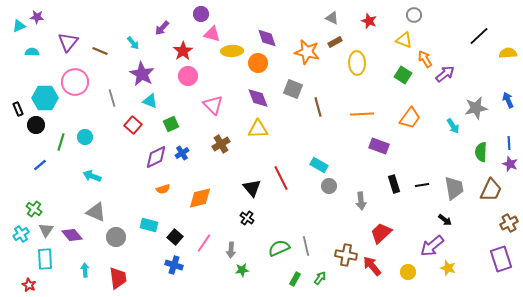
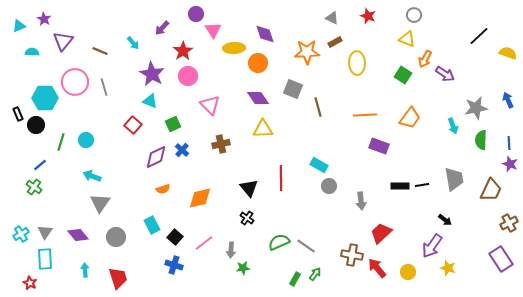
purple circle at (201, 14): moved 5 px left
purple star at (37, 17): moved 7 px right, 2 px down; rotated 24 degrees clockwise
red star at (369, 21): moved 1 px left, 5 px up
pink triangle at (212, 34): moved 1 px right, 4 px up; rotated 42 degrees clockwise
purple diamond at (267, 38): moved 2 px left, 4 px up
yellow triangle at (404, 40): moved 3 px right, 1 px up
purple triangle at (68, 42): moved 5 px left, 1 px up
yellow ellipse at (232, 51): moved 2 px right, 3 px up
orange star at (307, 52): rotated 15 degrees counterclockwise
yellow semicircle at (508, 53): rotated 24 degrees clockwise
orange arrow at (425, 59): rotated 120 degrees counterclockwise
purple star at (142, 74): moved 10 px right
purple arrow at (445, 74): rotated 72 degrees clockwise
gray line at (112, 98): moved 8 px left, 11 px up
purple diamond at (258, 98): rotated 15 degrees counterclockwise
pink triangle at (213, 105): moved 3 px left
black rectangle at (18, 109): moved 5 px down
orange line at (362, 114): moved 3 px right, 1 px down
green square at (171, 124): moved 2 px right
cyan arrow at (453, 126): rotated 14 degrees clockwise
yellow triangle at (258, 129): moved 5 px right
cyan circle at (85, 137): moved 1 px right, 3 px down
brown cross at (221, 144): rotated 18 degrees clockwise
green semicircle at (481, 152): moved 12 px up
blue cross at (182, 153): moved 3 px up; rotated 16 degrees counterclockwise
red line at (281, 178): rotated 25 degrees clockwise
black rectangle at (394, 184): moved 6 px right, 2 px down; rotated 72 degrees counterclockwise
black triangle at (252, 188): moved 3 px left
gray trapezoid at (454, 188): moved 9 px up
green cross at (34, 209): moved 22 px up
gray triangle at (96, 212): moved 4 px right, 9 px up; rotated 40 degrees clockwise
cyan rectangle at (149, 225): moved 3 px right; rotated 48 degrees clockwise
gray triangle at (46, 230): moved 1 px left, 2 px down
purple diamond at (72, 235): moved 6 px right
pink line at (204, 243): rotated 18 degrees clockwise
gray line at (306, 246): rotated 42 degrees counterclockwise
purple arrow at (432, 246): rotated 15 degrees counterclockwise
green semicircle at (279, 248): moved 6 px up
brown cross at (346, 255): moved 6 px right
purple rectangle at (501, 259): rotated 15 degrees counterclockwise
red arrow at (372, 266): moved 5 px right, 2 px down
green star at (242, 270): moved 1 px right, 2 px up
red trapezoid at (118, 278): rotated 10 degrees counterclockwise
green arrow at (320, 278): moved 5 px left, 4 px up
red star at (29, 285): moved 1 px right, 2 px up
